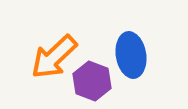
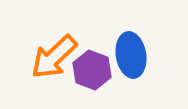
purple hexagon: moved 11 px up
